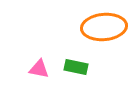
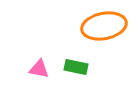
orange ellipse: moved 1 px up; rotated 6 degrees counterclockwise
